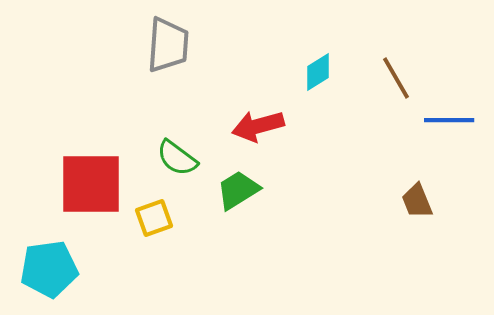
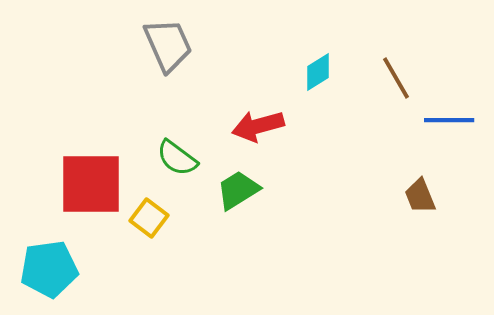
gray trapezoid: rotated 28 degrees counterclockwise
brown trapezoid: moved 3 px right, 5 px up
yellow square: moved 5 px left; rotated 33 degrees counterclockwise
